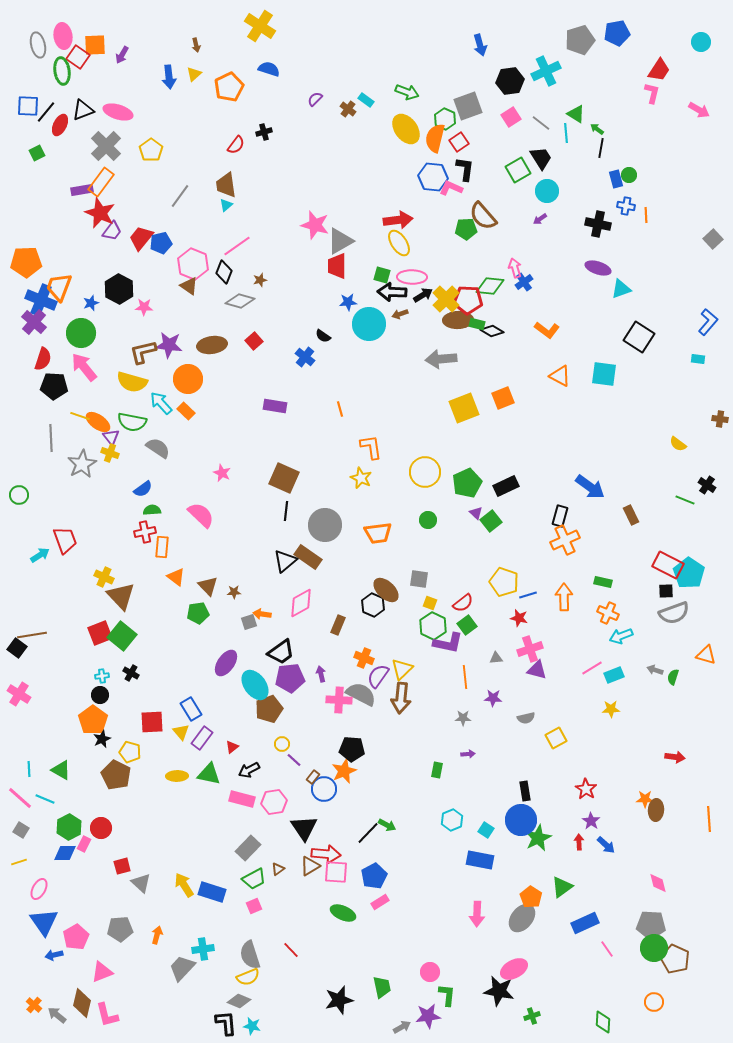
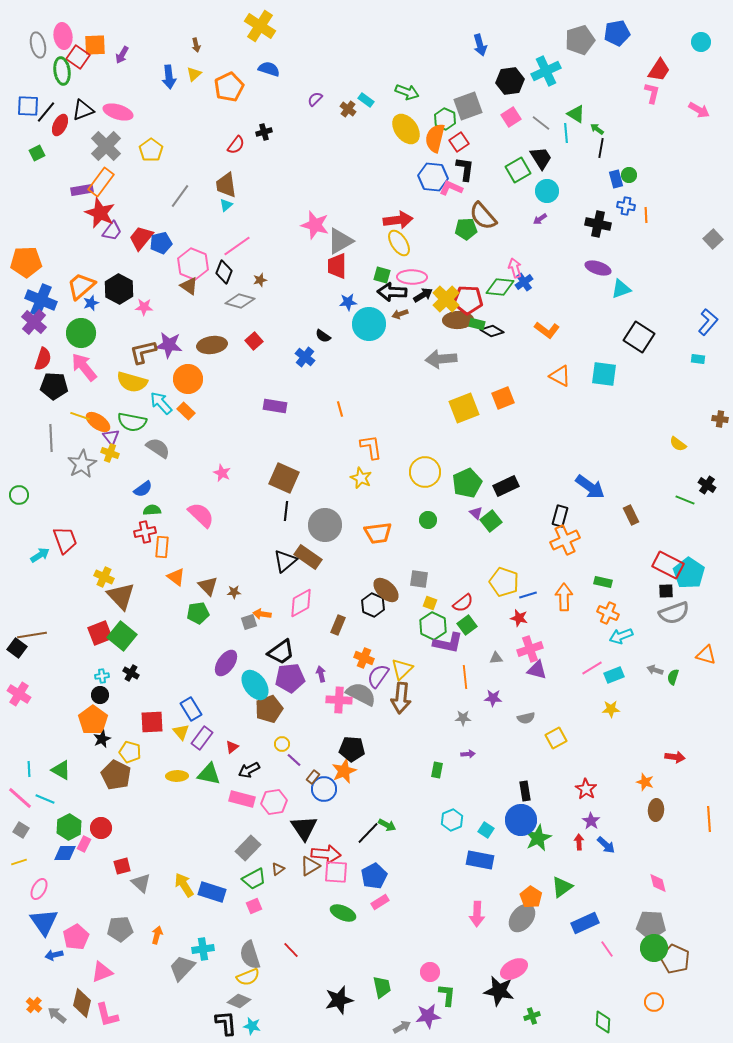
green diamond at (490, 286): moved 10 px right, 1 px down
orange trapezoid at (59, 287): moved 22 px right, 1 px up; rotated 28 degrees clockwise
orange star at (645, 799): moved 17 px up; rotated 18 degrees clockwise
